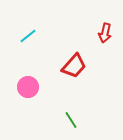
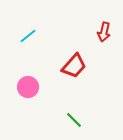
red arrow: moved 1 px left, 1 px up
green line: moved 3 px right; rotated 12 degrees counterclockwise
